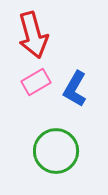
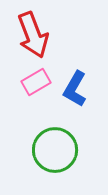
red arrow: rotated 6 degrees counterclockwise
green circle: moved 1 px left, 1 px up
